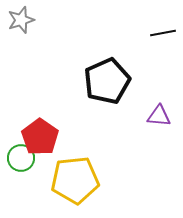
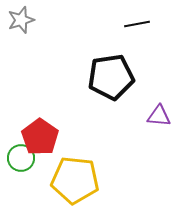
black line: moved 26 px left, 9 px up
black pentagon: moved 4 px right, 4 px up; rotated 15 degrees clockwise
yellow pentagon: rotated 12 degrees clockwise
